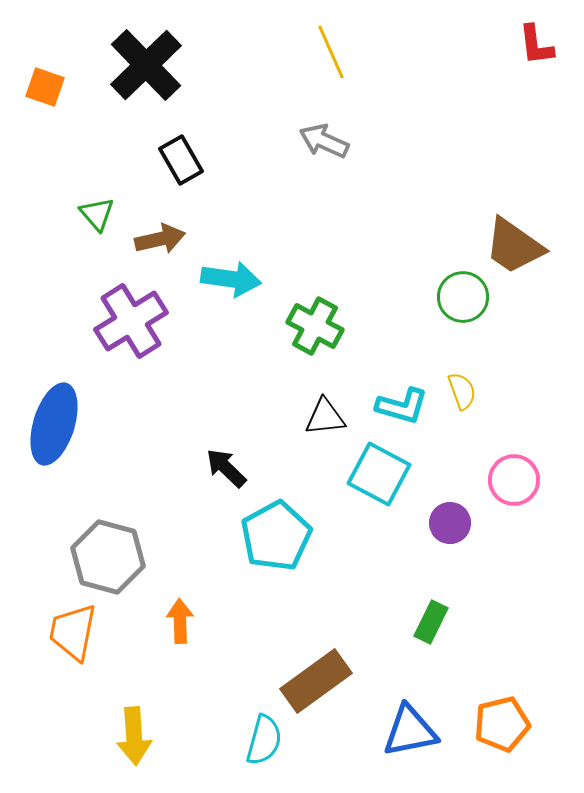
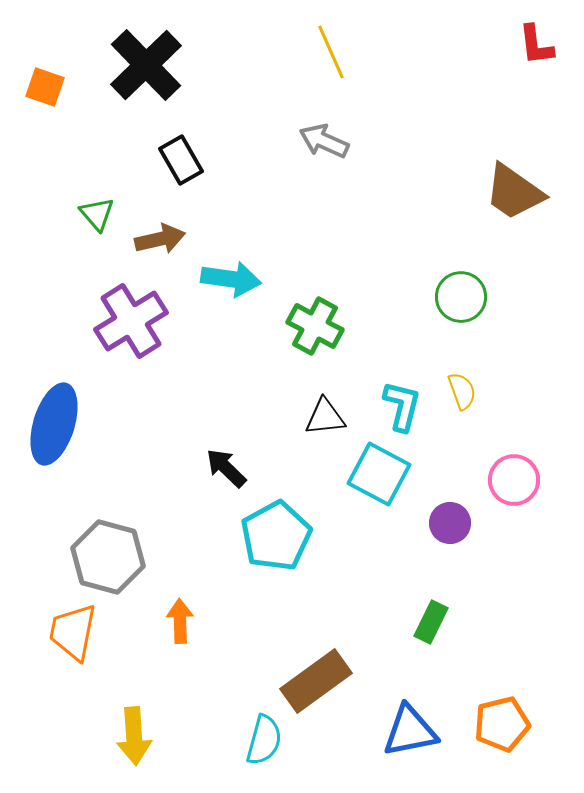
brown trapezoid: moved 54 px up
green circle: moved 2 px left
cyan L-shape: rotated 92 degrees counterclockwise
